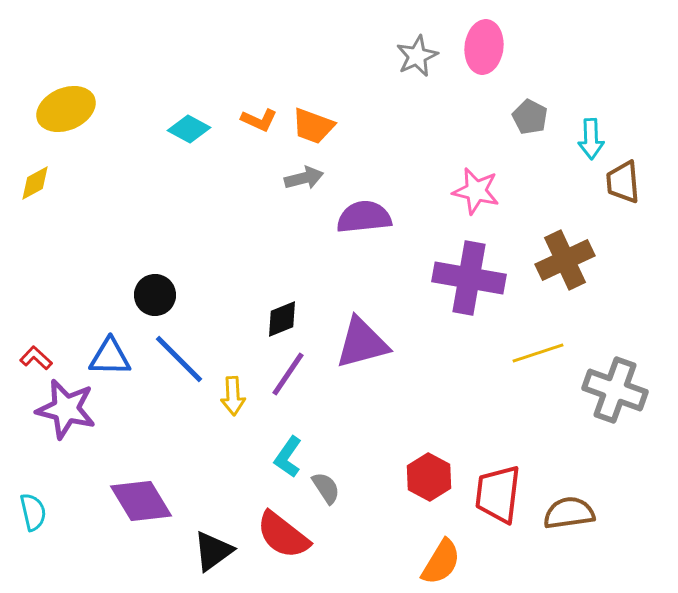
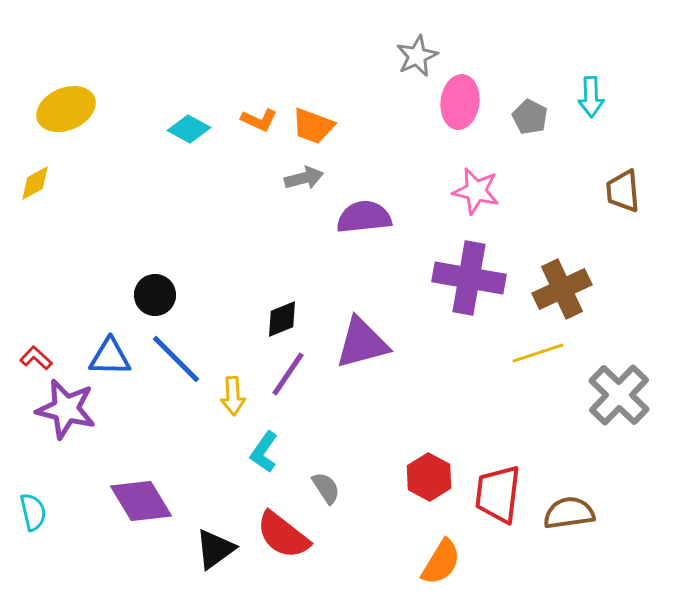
pink ellipse: moved 24 px left, 55 px down
cyan arrow: moved 42 px up
brown trapezoid: moved 9 px down
brown cross: moved 3 px left, 29 px down
blue line: moved 3 px left
gray cross: moved 4 px right, 5 px down; rotated 24 degrees clockwise
cyan L-shape: moved 24 px left, 5 px up
black triangle: moved 2 px right, 2 px up
